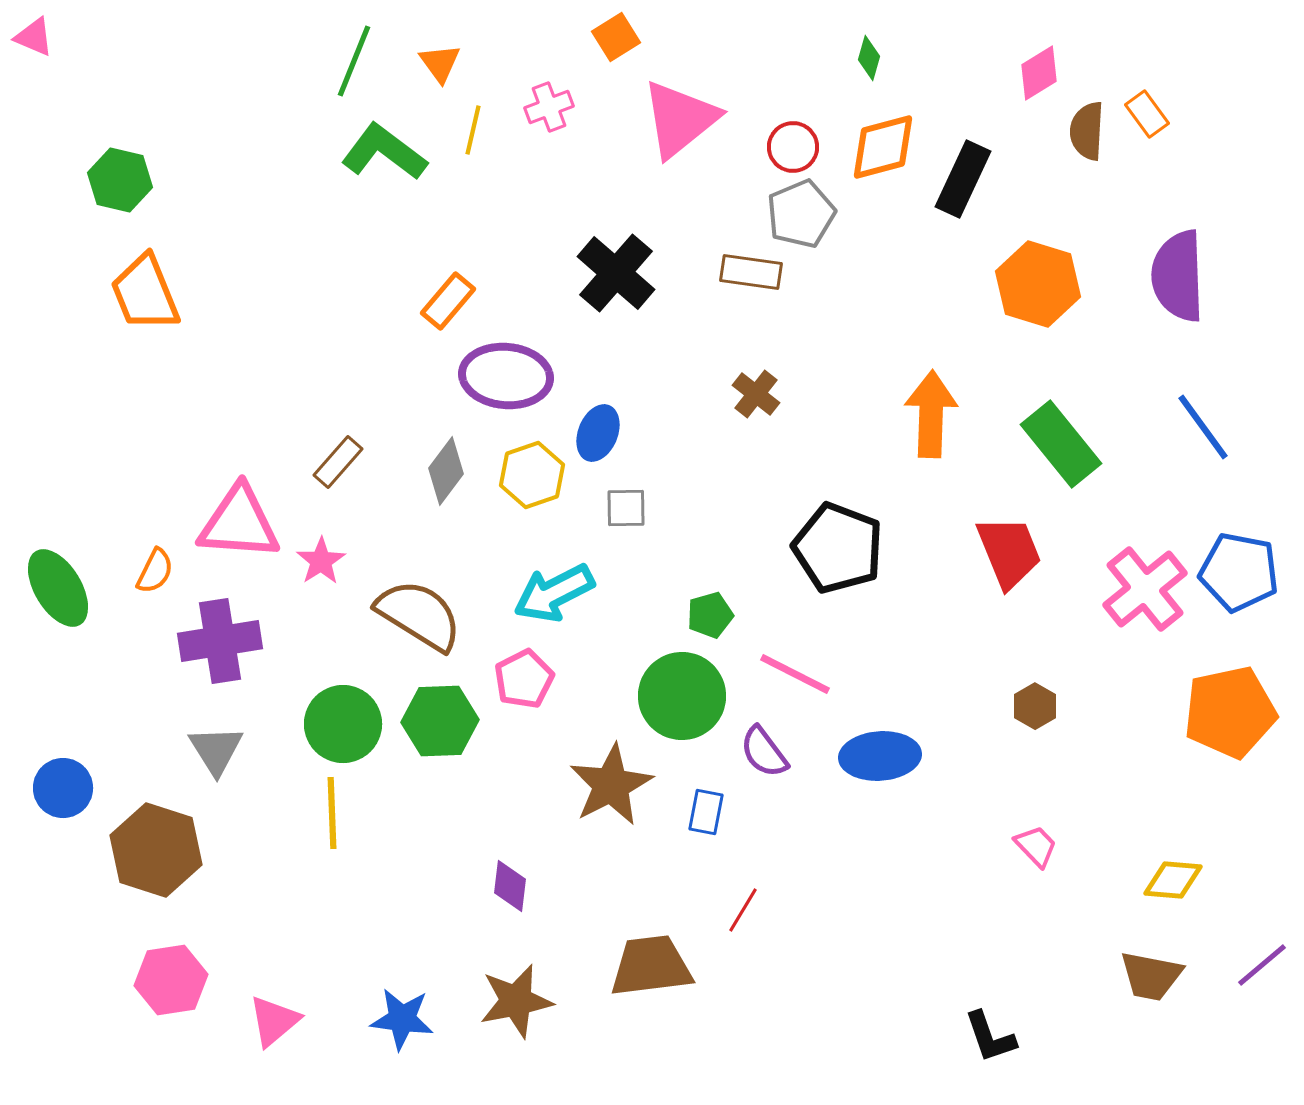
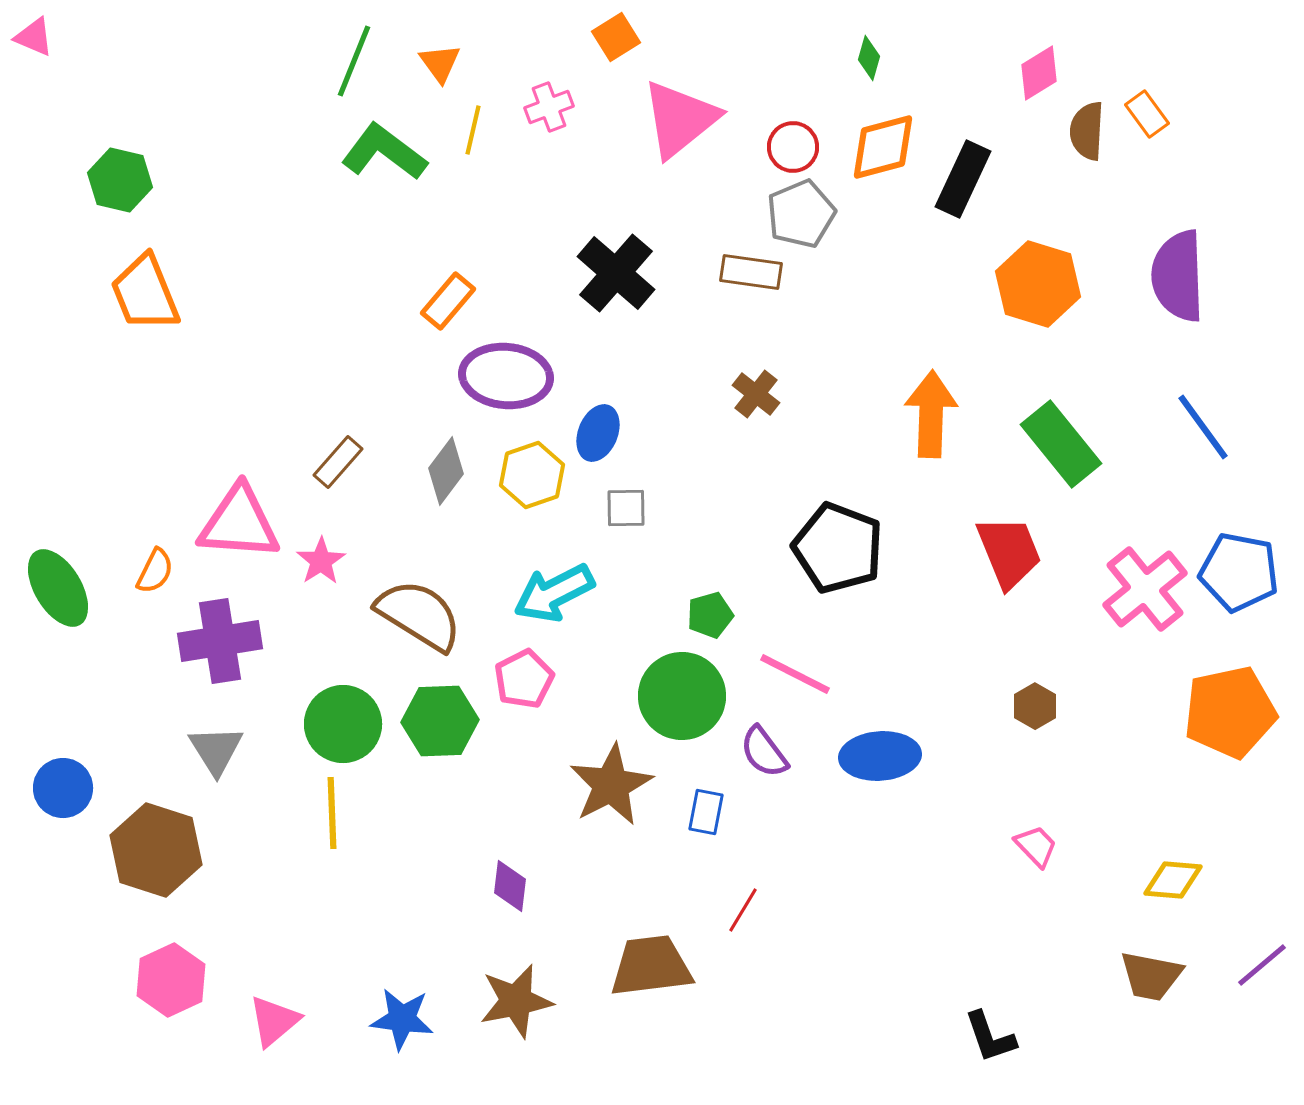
pink hexagon at (171, 980): rotated 16 degrees counterclockwise
